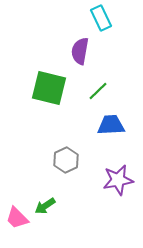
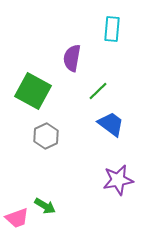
cyan rectangle: moved 11 px right, 11 px down; rotated 30 degrees clockwise
purple semicircle: moved 8 px left, 7 px down
green square: moved 16 px left, 3 px down; rotated 15 degrees clockwise
blue trapezoid: moved 1 px up; rotated 40 degrees clockwise
gray hexagon: moved 20 px left, 24 px up
green arrow: rotated 115 degrees counterclockwise
pink trapezoid: rotated 65 degrees counterclockwise
